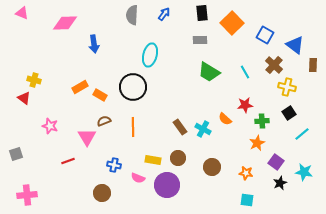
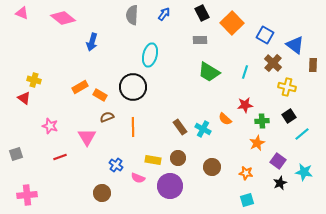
black rectangle at (202, 13): rotated 21 degrees counterclockwise
pink diamond at (65, 23): moved 2 px left, 5 px up; rotated 40 degrees clockwise
blue arrow at (94, 44): moved 2 px left, 2 px up; rotated 24 degrees clockwise
brown cross at (274, 65): moved 1 px left, 2 px up
cyan line at (245, 72): rotated 48 degrees clockwise
black square at (289, 113): moved 3 px down
brown semicircle at (104, 121): moved 3 px right, 4 px up
red line at (68, 161): moved 8 px left, 4 px up
purple square at (276, 162): moved 2 px right, 1 px up
blue cross at (114, 165): moved 2 px right; rotated 24 degrees clockwise
purple circle at (167, 185): moved 3 px right, 1 px down
cyan square at (247, 200): rotated 24 degrees counterclockwise
